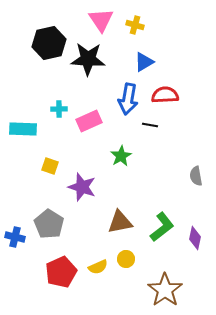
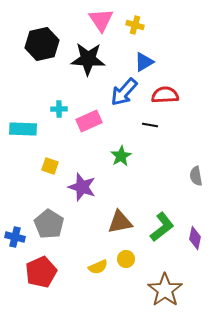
black hexagon: moved 7 px left, 1 px down
blue arrow: moved 4 px left, 7 px up; rotated 32 degrees clockwise
red pentagon: moved 20 px left
